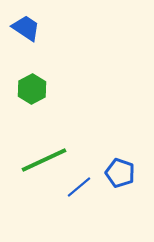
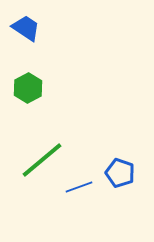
green hexagon: moved 4 px left, 1 px up
green line: moved 2 px left; rotated 15 degrees counterclockwise
blue line: rotated 20 degrees clockwise
